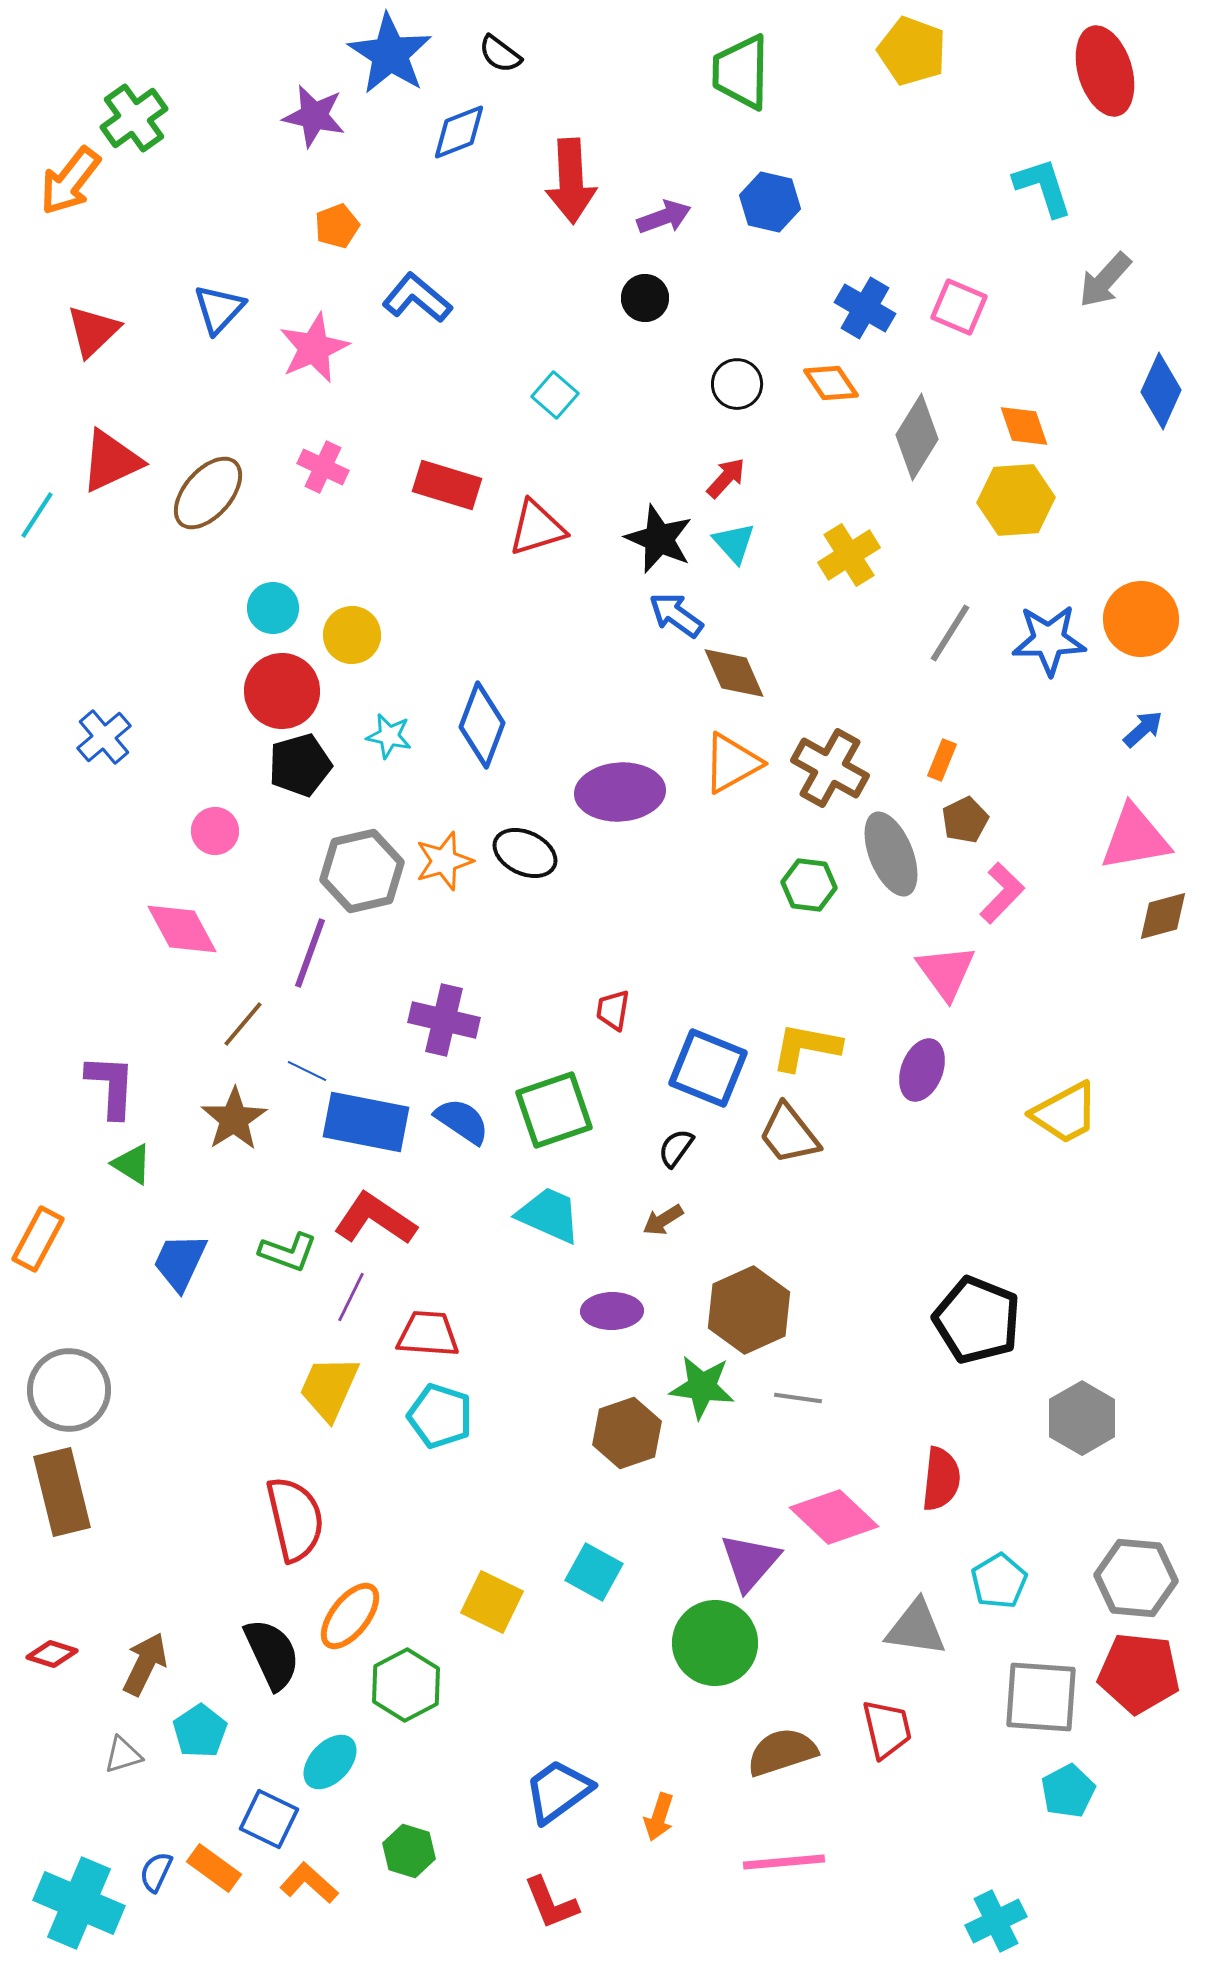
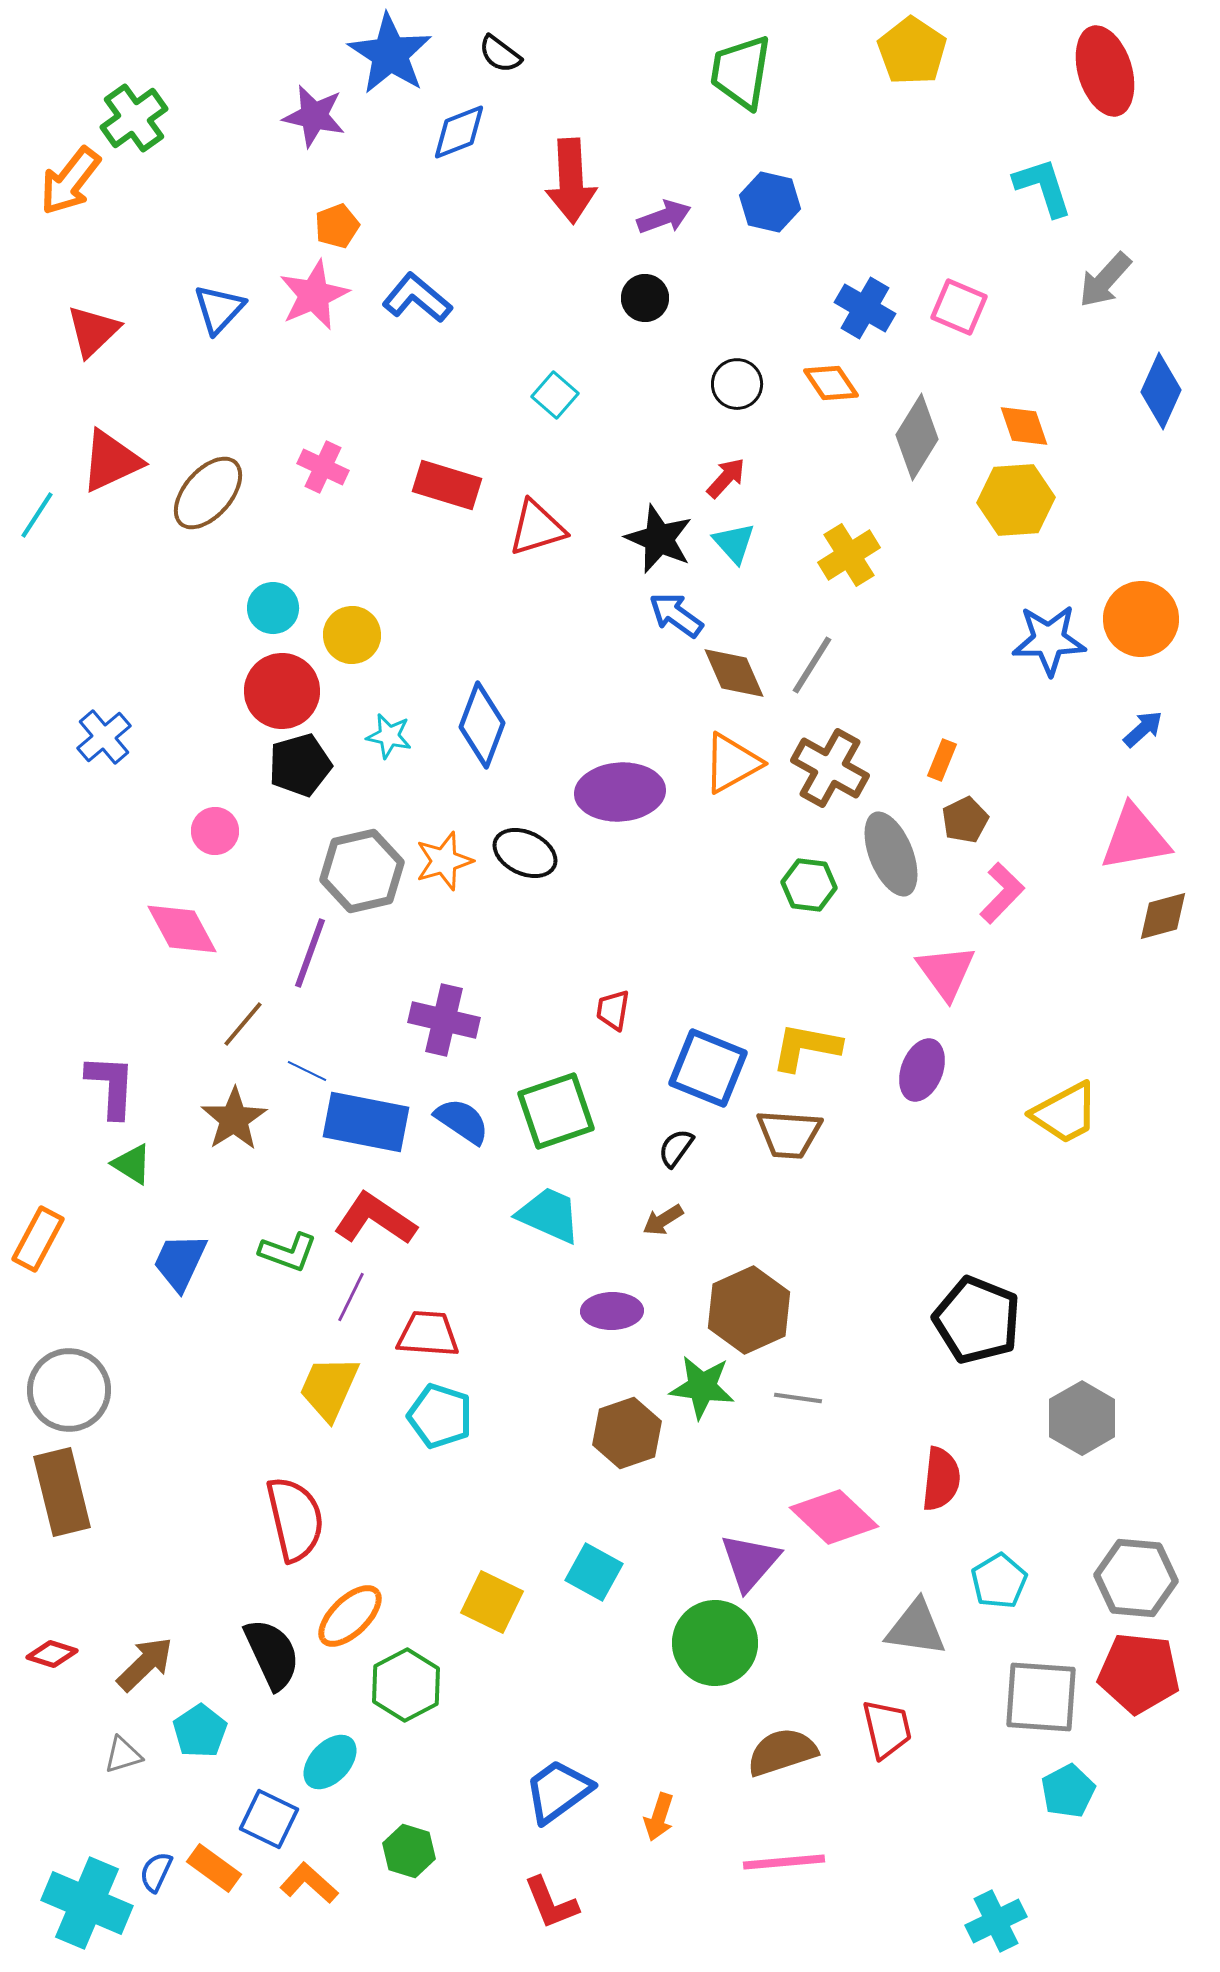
yellow pentagon at (912, 51): rotated 14 degrees clockwise
green trapezoid at (741, 72): rotated 8 degrees clockwise
pink star at (314, 348): moved 53 px up
gray line at (950, 633): moved 138 px left, 32 px down
green square at (554, 1110): moved 2 px right, 1 px down
brown trapezoid at (789, 1134): rotated 48 degrees counterclockwise
orange ellipse at (350, 1616): rotated 8 degrees clockwise
brown arrow at (145, 1664): rotated 20 degrees clockwise
cyan cross at (79, 1903): moved 8 px right
